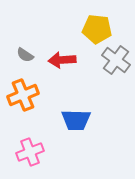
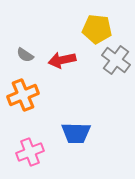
red arrow: rotated 8 degrees counterclockwise
blue trapezoid: moved 13 px down
